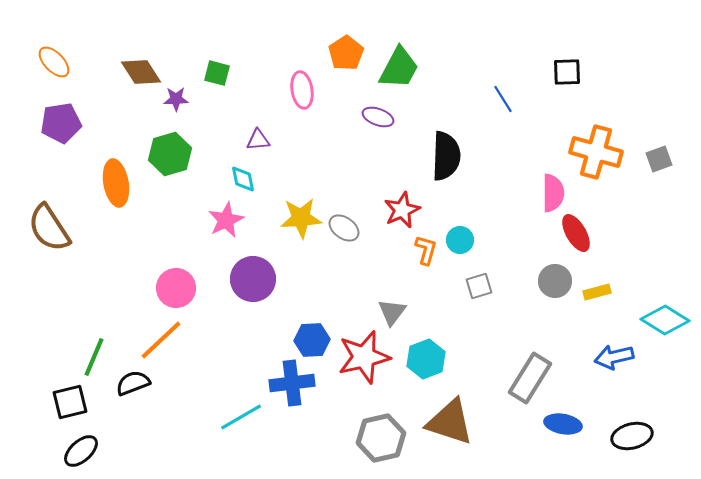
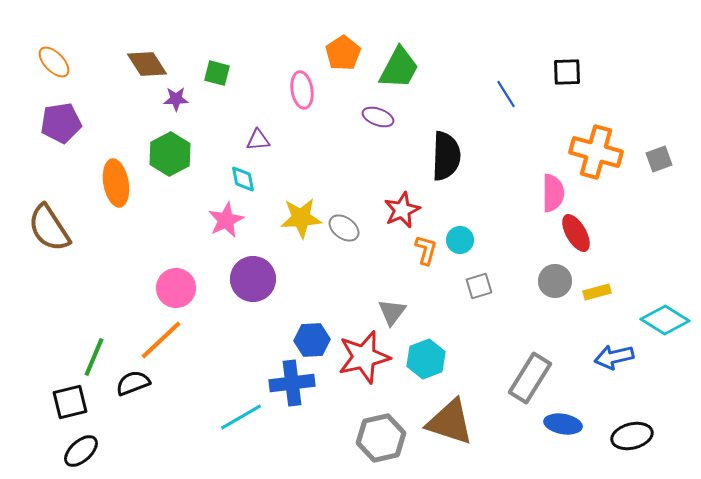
orange pentagon at (346, 53): moved 3 px left
brown diamond at (141, 72): moved 6 px right, 8 px up
blue line at (503, 99): moved 3 px right, 5 px up
green hexagon at (170, 154): rotated 12 degrees counterclockwise
